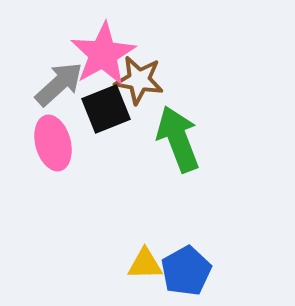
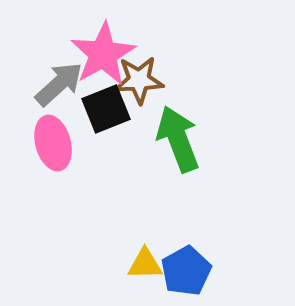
brown star: rotated 12 degrees counterclockwise
